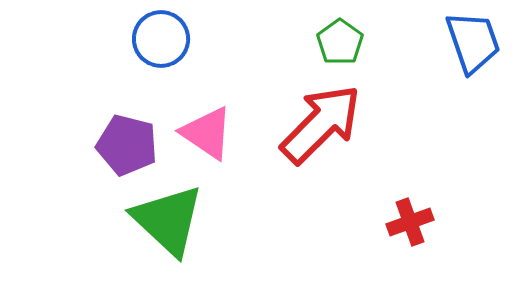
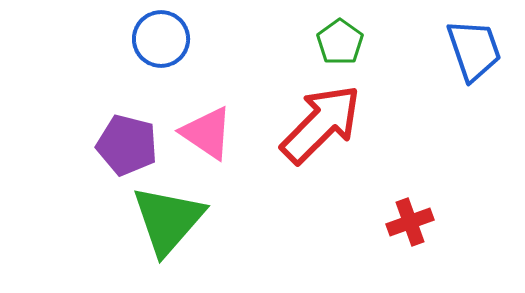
blue trapezoid: moved 1 px right, 8 px down
green triangle: rotated 28 degrees clockwise
